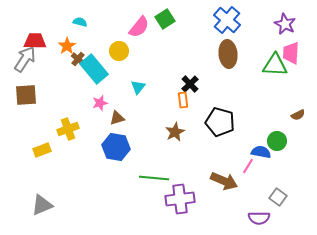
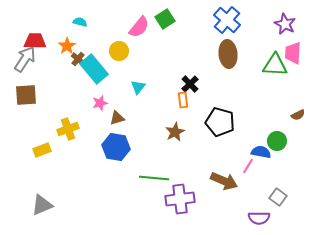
pink trapezoid: moved 2 px right
